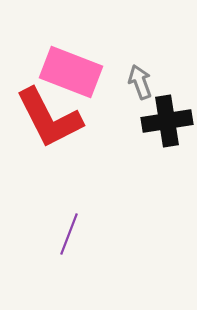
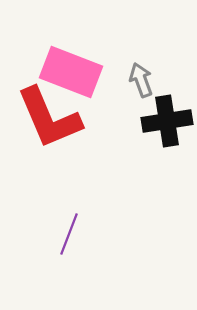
gray arrow: moved 1 px right, 2 px up
red L-shape: rotated 4 degrees clockwise
